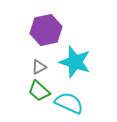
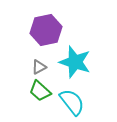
green trapezoid: moved 1 px right
cyan semicircle: moved 3 px right, 1 px up; rotated 28 degrees clockwise
